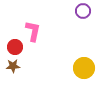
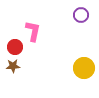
purple circle: moved 2 px left, 4 px down
